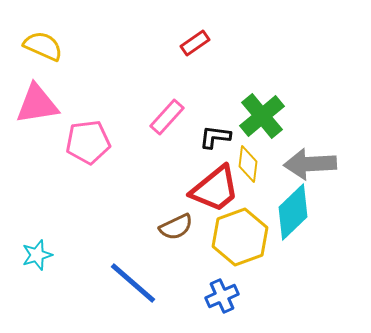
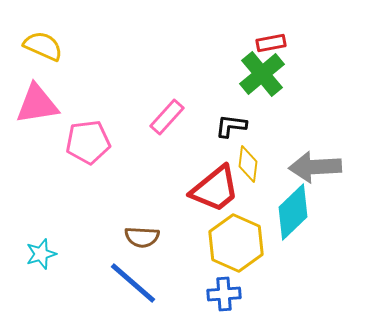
red rectangle: moved 76 px right; rotated 24 degrees clockwise
green cross: moved 42 px up
black L-shape: moved 16 px right, 11 px up
gray arrow: moved 5 px right, 3 px down
brown semicircle: moved 34 px left, 10 px down; rotated 28 degrees clockwise
yellow hexagon: moved 4 px left, 6 px down; rotated 16 degrees counterclockwise
cyan star: moved 4 px right, 1 px up
blue cross: moved 2 px right, 2 px up; rotated 20 degrees clockwise
